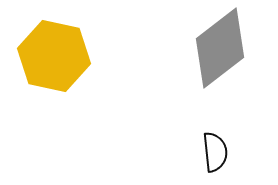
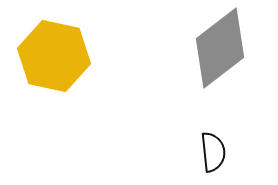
black semicircle: moved 2 px left
